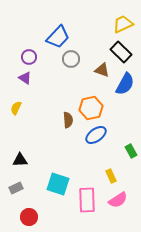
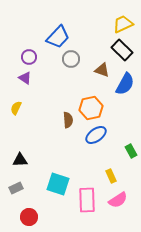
black rectangle: moved 1 px right, 2 px up
